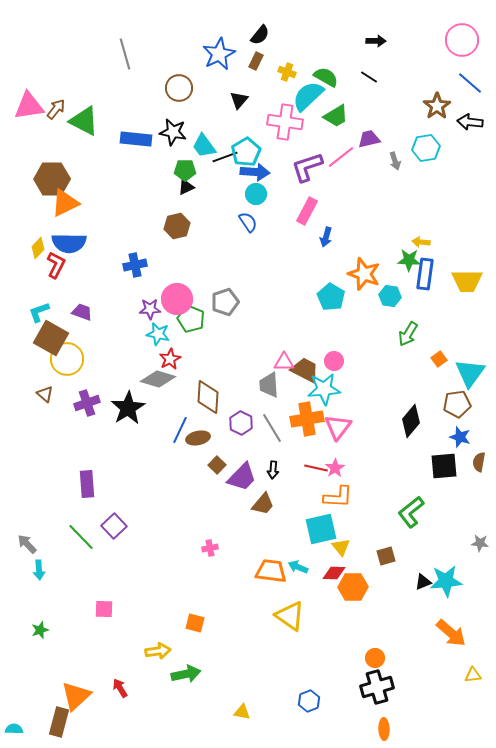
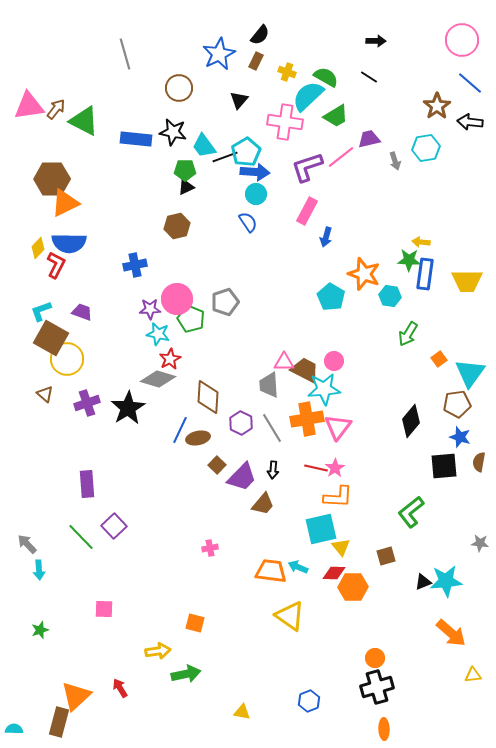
cyan L-shape at (39, 312): moved 2 px right, 1 px up
